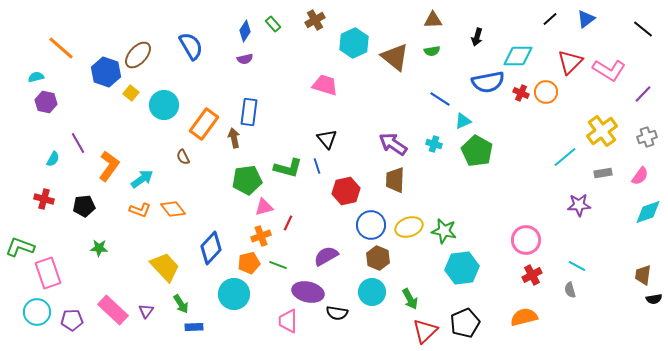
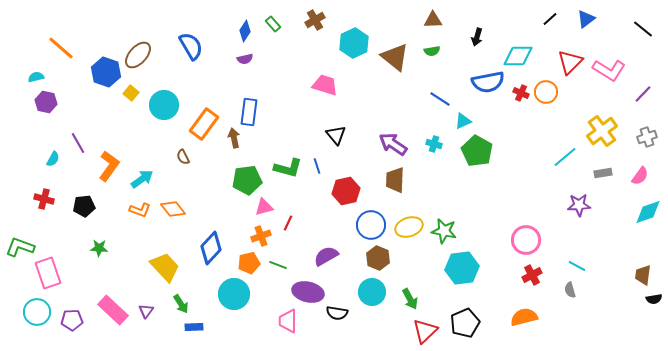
black triangle at (327, 139): moved 9 px right, 4 px up
